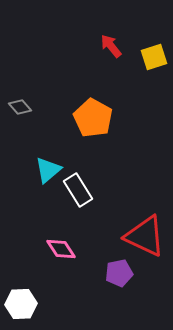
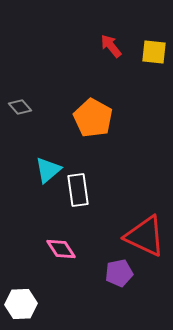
yellow square: moved 5 px up; rotated 24 degrees clockwise
white rectangle: rotated 24 degrees clockwise
